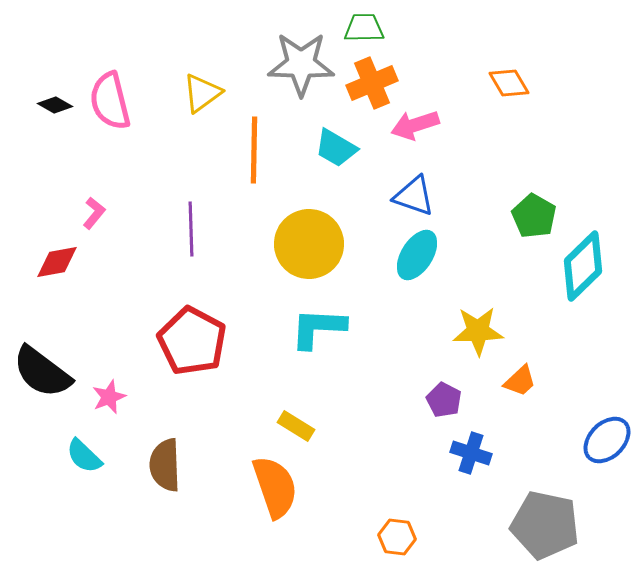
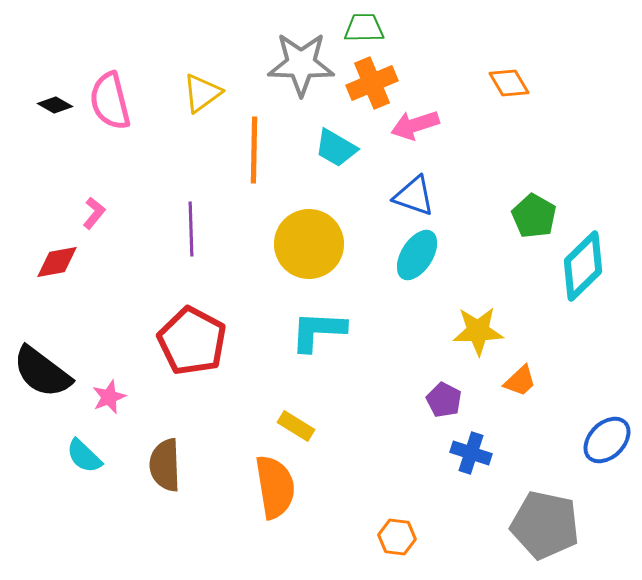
cyan L-shape: moved 3 px down
orange semicircle: rotated 10 degrees clockwise
